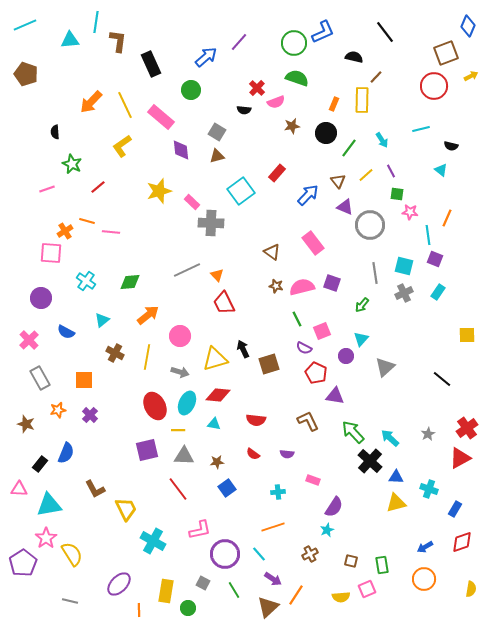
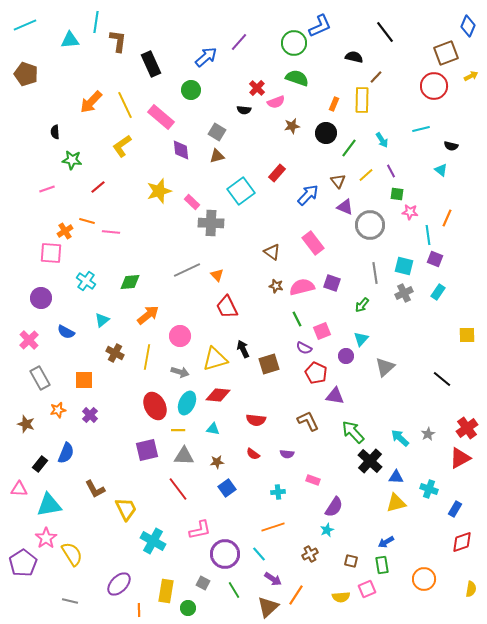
blue L-shape at (323, 32): moved 3 px left, 6 px up
green star at (72, 164): moved 4 px up; rotated 18 degrees counterclockwise
red trapezoid at (224, 303): moved 3 px right, 4 px down
cyan triangle at (214, 424): moved 1 px left, 5 px down
cyan arrow at (390, 438): moved 10 px right
blue arrow at (425, 547): moved 39 px left, 5 px up
